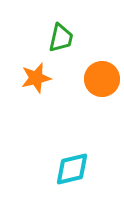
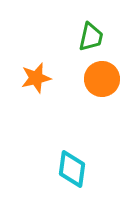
green trapezoid: moved 30 px right, 1 px up
cyan diamond: rotated 69 degrees counterclockwise
